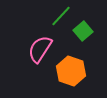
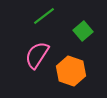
green line: moved 17 px left; rotated 10 degrees clockwise
pink semicircle: moved 3 px left, 6 px down
